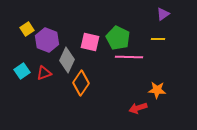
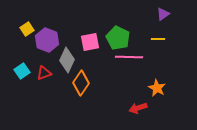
pink square: rotated 24 degrees counterclockwise
orange star: moved 2 px up; rotated 24 degrees clockwise
